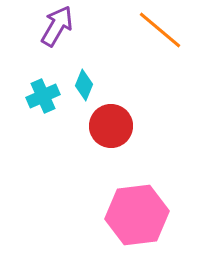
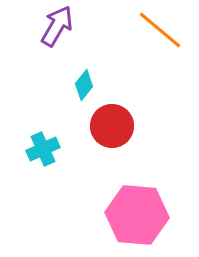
cyan diamond: rotated 16 degrees clockwise
cyan cross: moved 53 px down
red circle: moved 1 px right
pink hexagon: rotated 12 degrees clockwise
